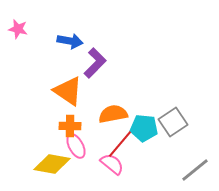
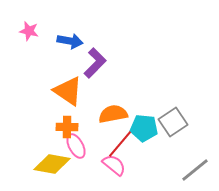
pink star: moved 11 px right, 2 px down
orange cross: moved 3 px left, 1 px down
pink semicircle: moved 2 px right, 1 px down
